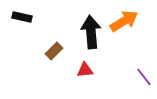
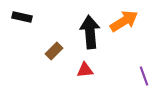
black arrow: moved 1 px left
purple line: moved 1 px up; rotated 18 degrees clockwise
